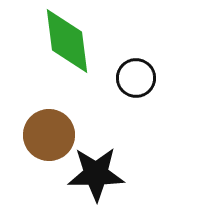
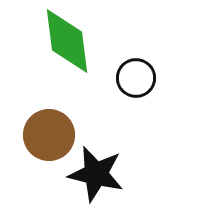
black star: rotated 14 degrees clockwise
